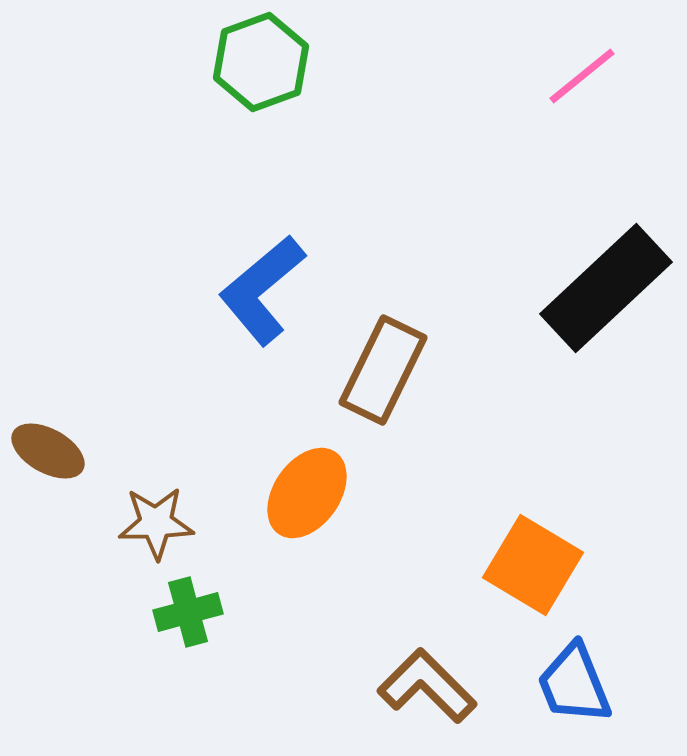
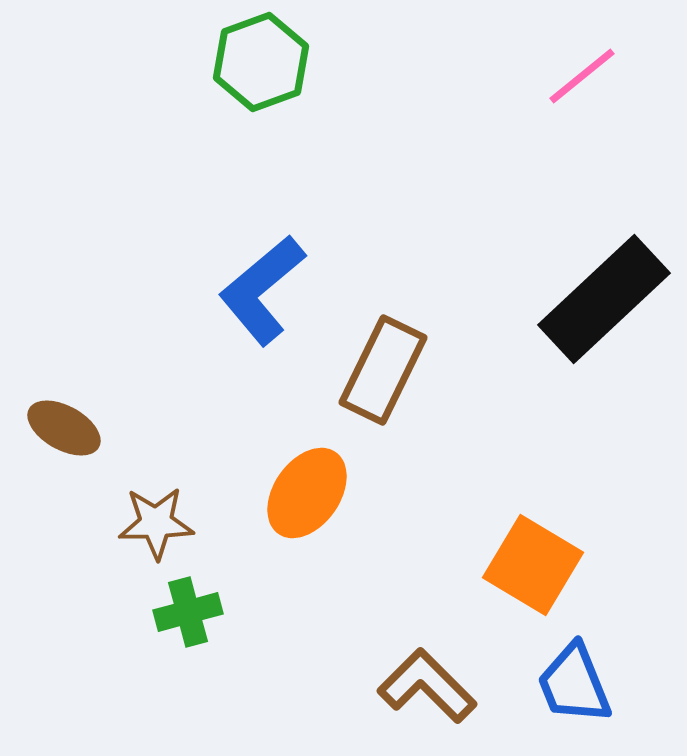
black rectangle: moved 2 px left, 11 px down
brown ellipse: moved 16 px right, 23 px up
